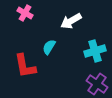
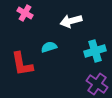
white arrow: rotated 15 degrees clockwise
cyan semicircle: rotated 42 degrees clockwise
red L-shape: moved 3 px left, 2 px up
